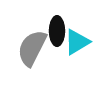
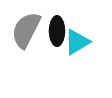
gray semicircle: moved 6 px left, 18 px up
